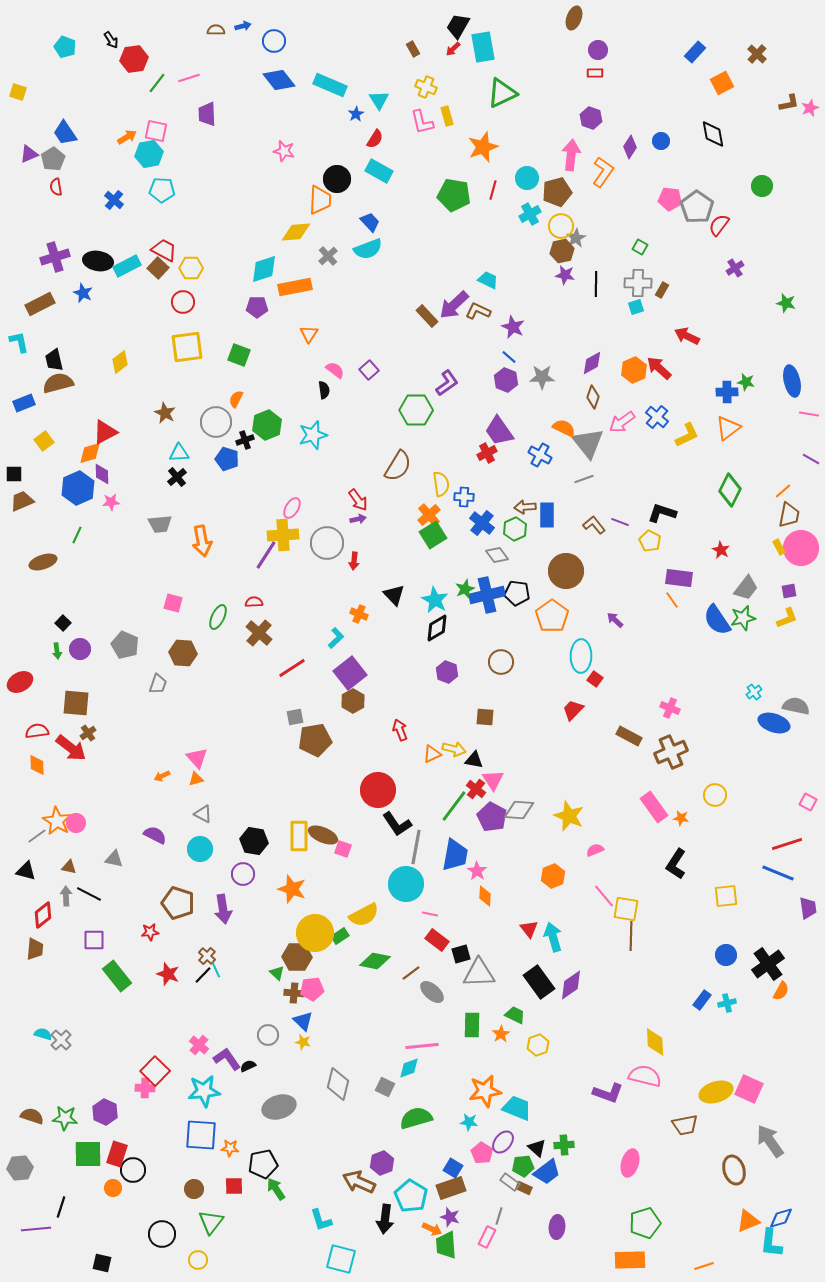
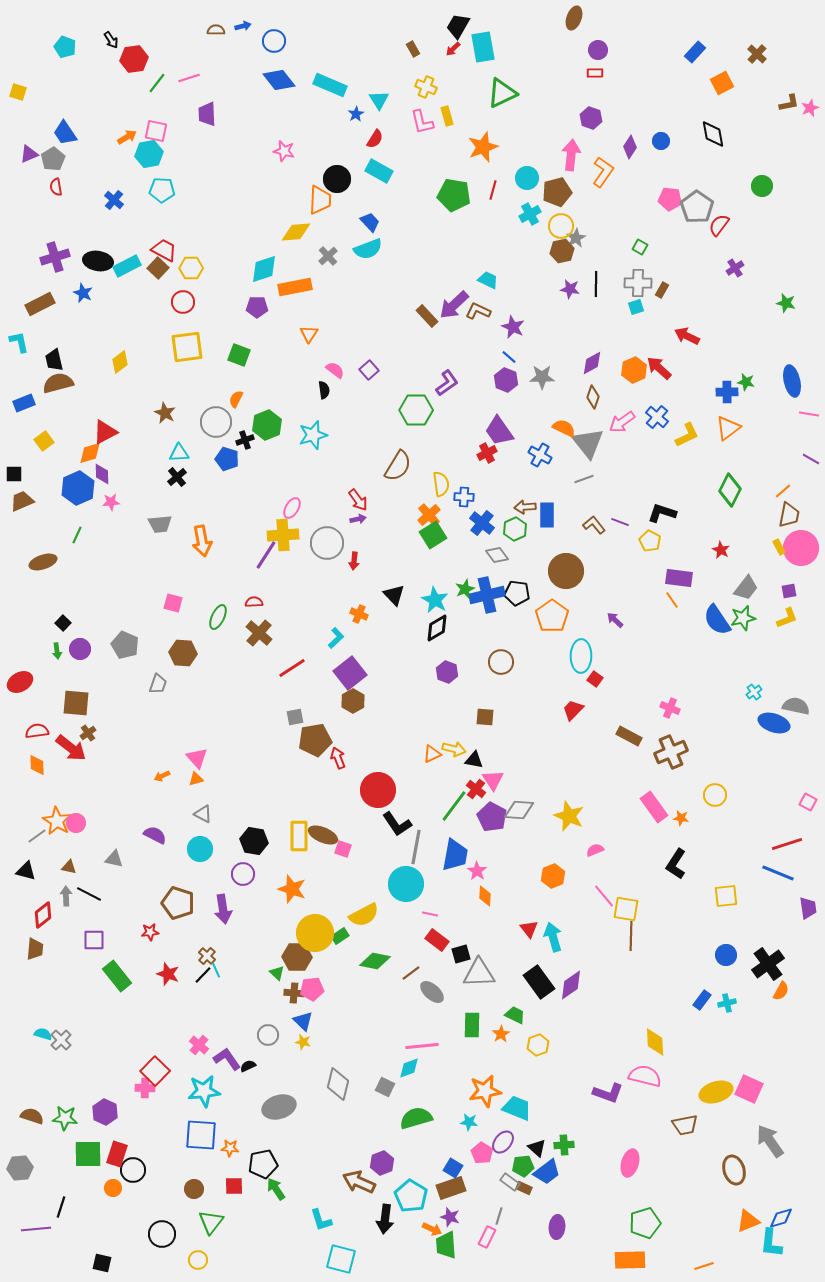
purple star at (565, 275): moved 5 px right, 14 px down
red arrow at (400, 730): moved 62 px left, 28 px down
